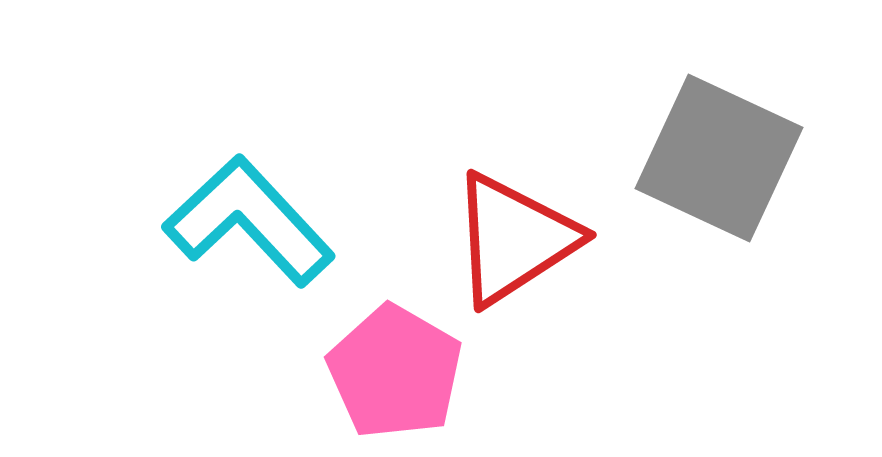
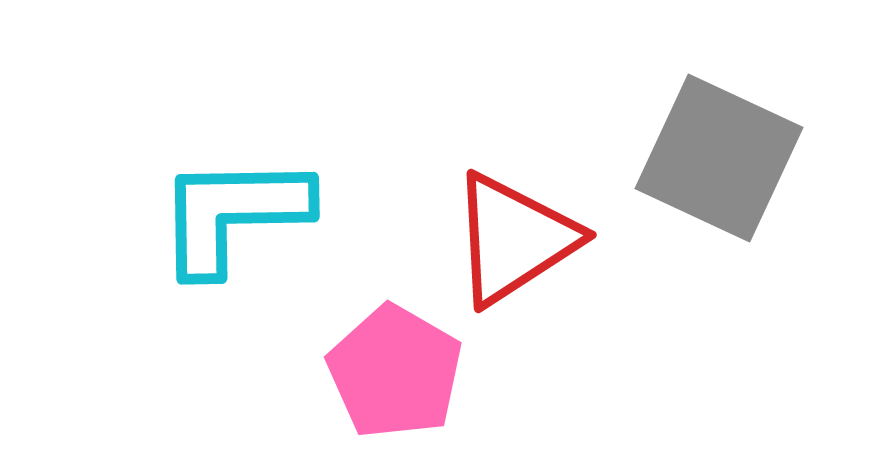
cyan L-shape: moved 16 px left, 7 px up; rotated 48 degrees counterclockwise
